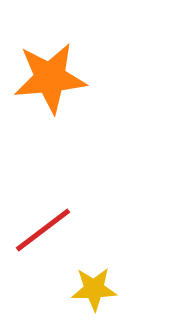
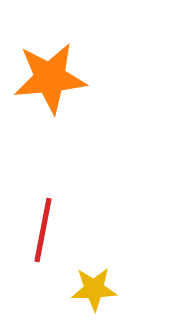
red line: rotated 42 degrees counterclockwise
